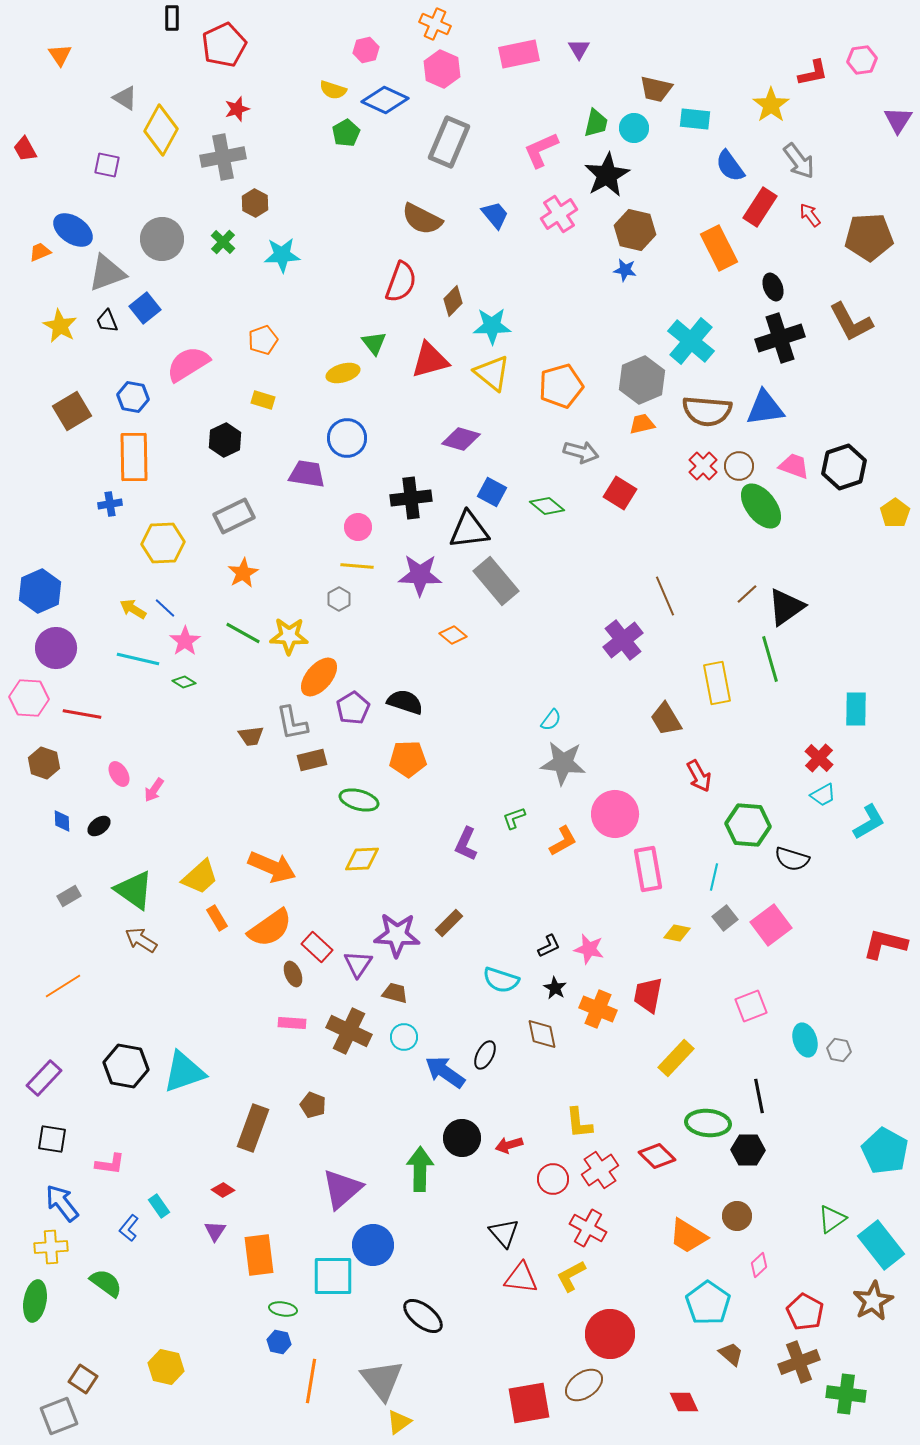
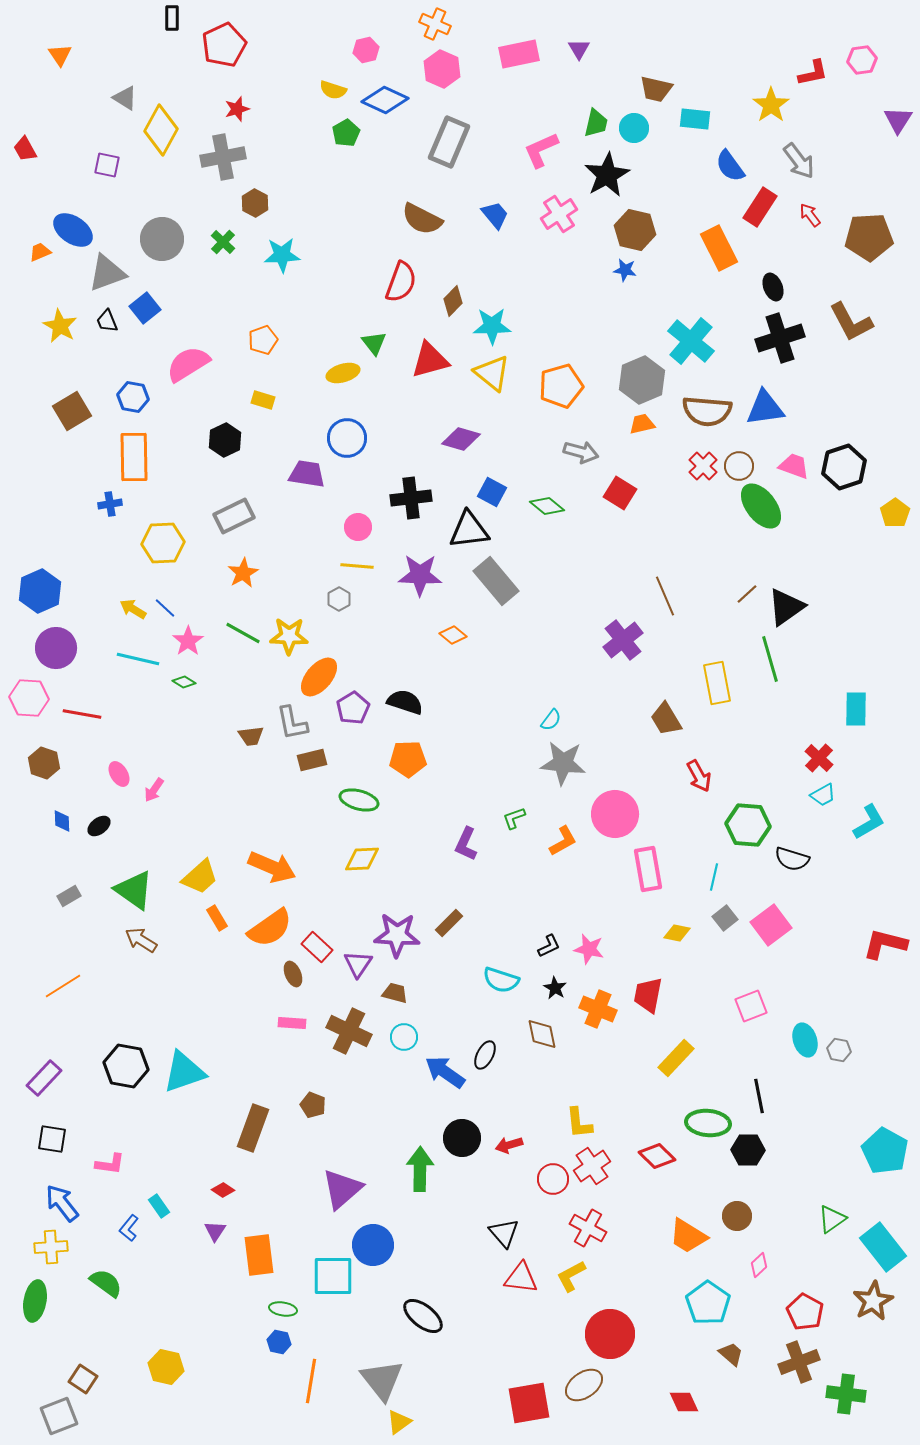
pink star at (185, 641): moved 3 px right
red cross at (600, 1170): moved 8 px left, 4 px up
cyan rectangle at (881, 1245): moved 2 px right, 2 px down
